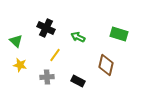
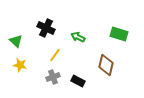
gray cross: moved 6 px right; rotated 16 degrees counterclockwise
